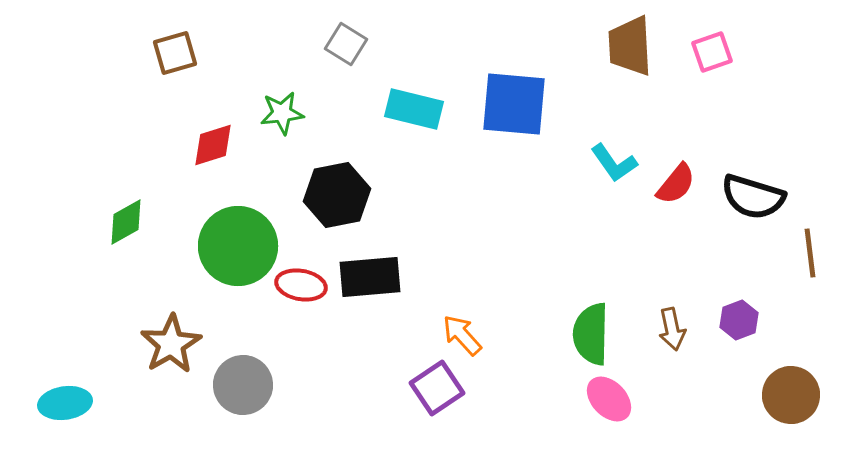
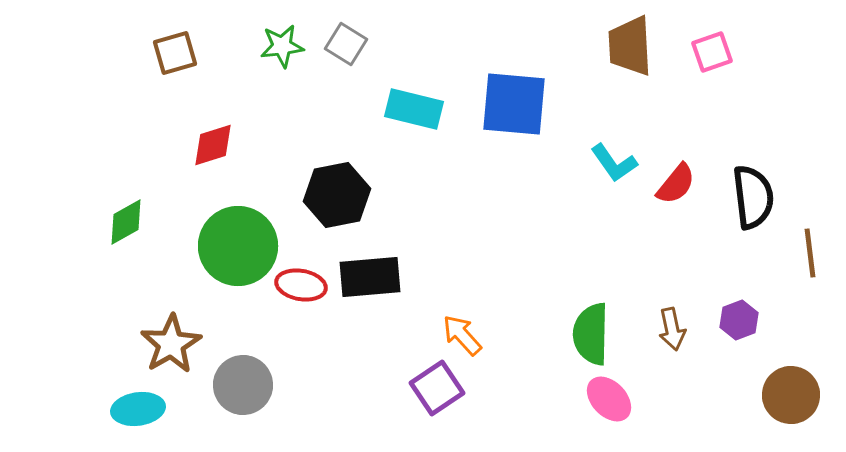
green star: moved 67 px up
black semicircle: rotated 114 degrees counterclockwise
cyan ellipse: moved 73 px right, 6 px down
